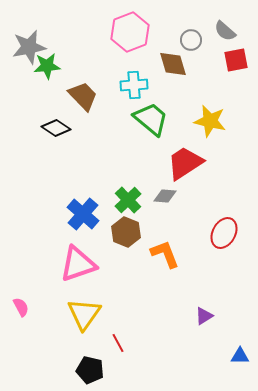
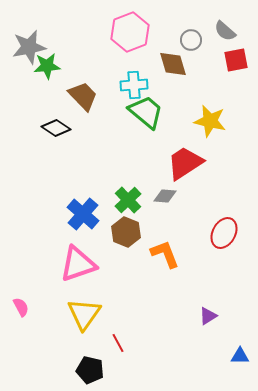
green trapezoid: moved 5 px left, 7 px up
purple triangle: moved 4 px right
